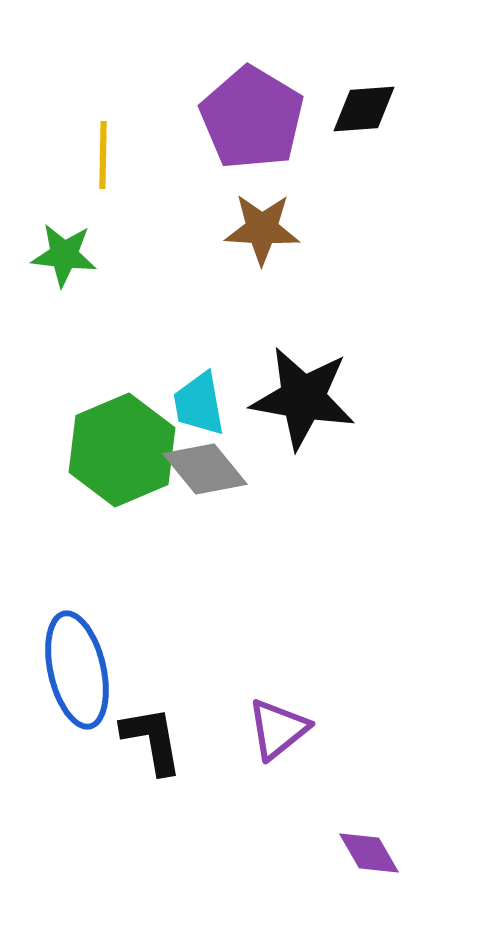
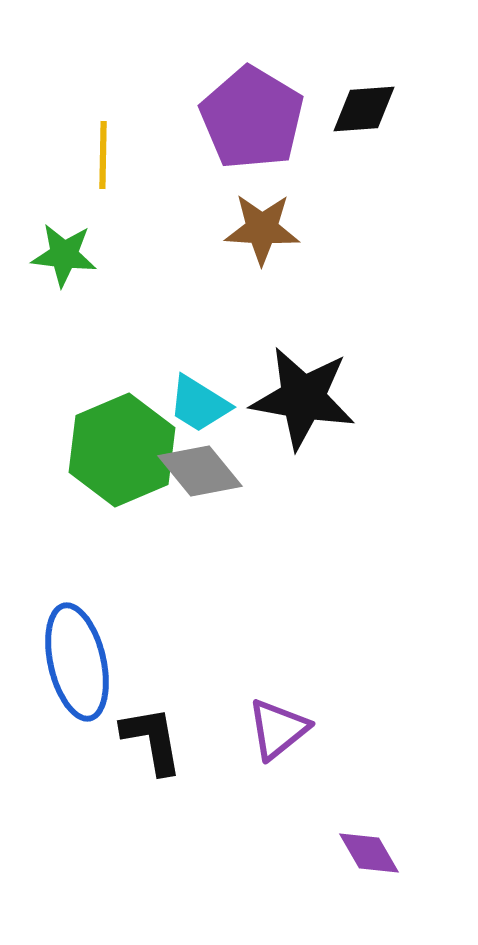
cyan trapezoid: rotated 48 degrees counterclockwise
gray diamond: moved 5 px left, 2 px down
blue ellipse: moved 8 px up
